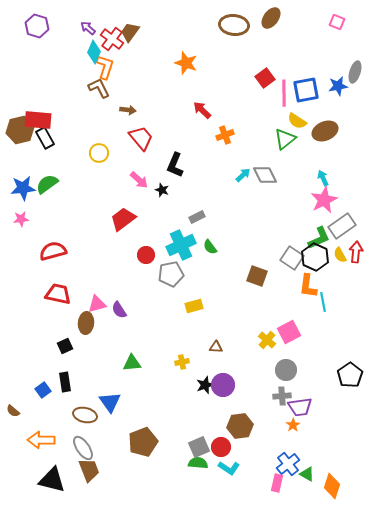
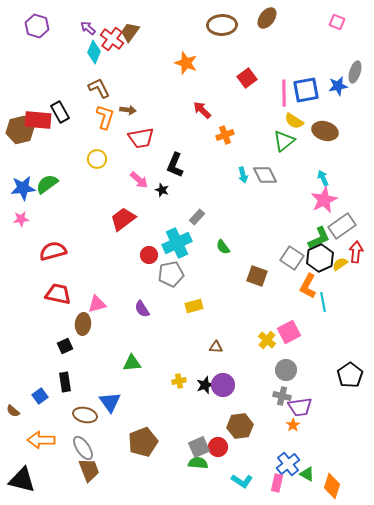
brown ellipse at (271, 18): moved 4 px left
brown ellipse at (234, 25): moved 12 px left; rotated 8 degrees counterclockwise
orange L-shape at (105, 67): moved 50 px down
red square at (265, 78): moved 18 px left
yellow semicircle at (297, 121): moved 3 px left
brown ellipse at (325, 131): rotated 40 degrees clockwise
black rectangle at (45, 138): moved 15 px right, 26 px up
red trapezoid at (141, 138): rotated 120 degrees clockwise
green triangle at (285, 139): moved 1 px left, 2 px down
yellow circle at (99, 153): moved 2 px left, 6 px down
cyan arrow at (243, 175): rotated 119 degrees clockwise
gray rectangle at (197, 217): rotated 21 degrees counterclockwise
cyan cross at (181, 245): moved 4 px left, 2 px up
green semicircle at (210, 247): moved 13 px right
red circle at (146, 255): moved 3 px right
yellow semicircle at (340, 255): moved 9 px down; rotated 84 degrees clockwise
black hexagon at (315, 257): moved 5 px right, 1 px down; rotated 12 degrees clockwise
orange L-shape at (308, 286): rotated 20 degrees clockwise
purple semicircle at (119, 310): moved 23 px right, 1 px up
brown ellipse at (86, 323): moved 3 px left, 1 px down
yellow cross at (182, 362): moved 3 px left, 19 px down
blue square at (43, 390): moved 3 px left, 6 px down
gray cross at (282, 396): rotated 18 degrees clockwise
red circle at (221, 447): moved 3 px left
cyan L-shape at (229, 468): moved 13 px right, 13 px down
black triangle at (52, 480): moved 30 px left
